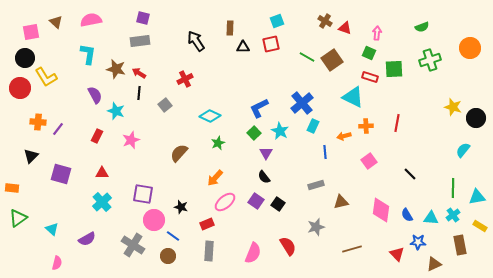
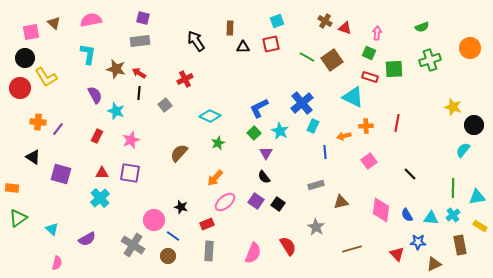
brown triangle at (56, 22): moved 2 px left, 1 px down
black circle at (476, 118): moved 2 px left, 7 px down
black triangle at (31, 156): moved 2 px right, 1 px down; rotated 42 degrees counterclockwise
purple square at (143, 194): moved 13 px left, 21 px up
cyan cross at (102, 202): moved 2 px left, 4 px up
gray star at (316, 227): rotated 24 degrees counterclockwise
